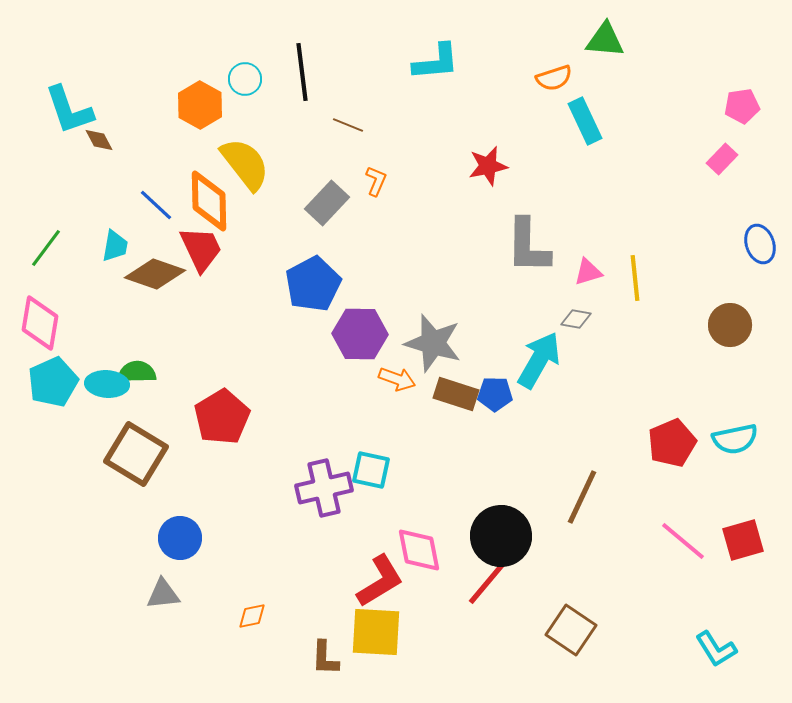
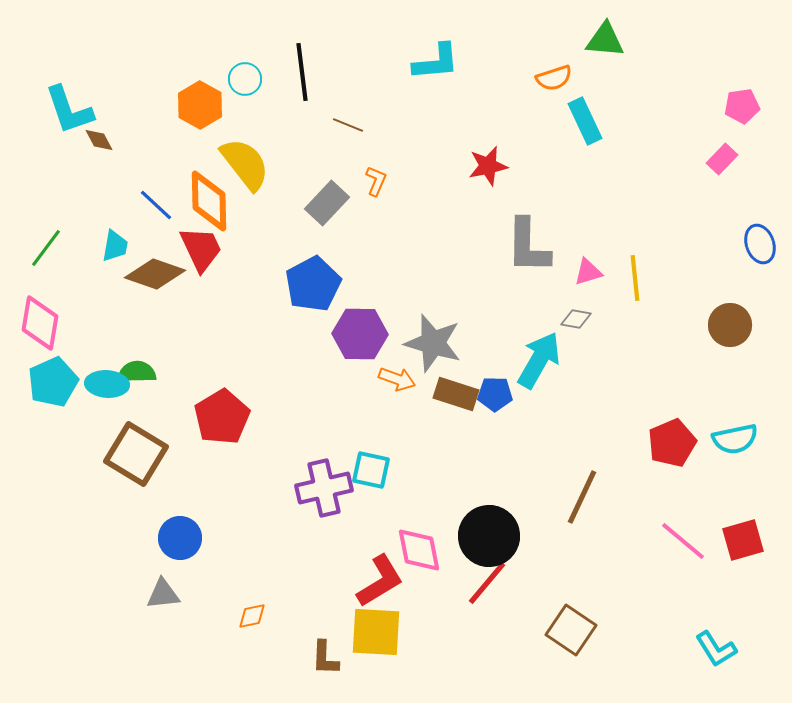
black circle at (501, 536): moved 12 px left
